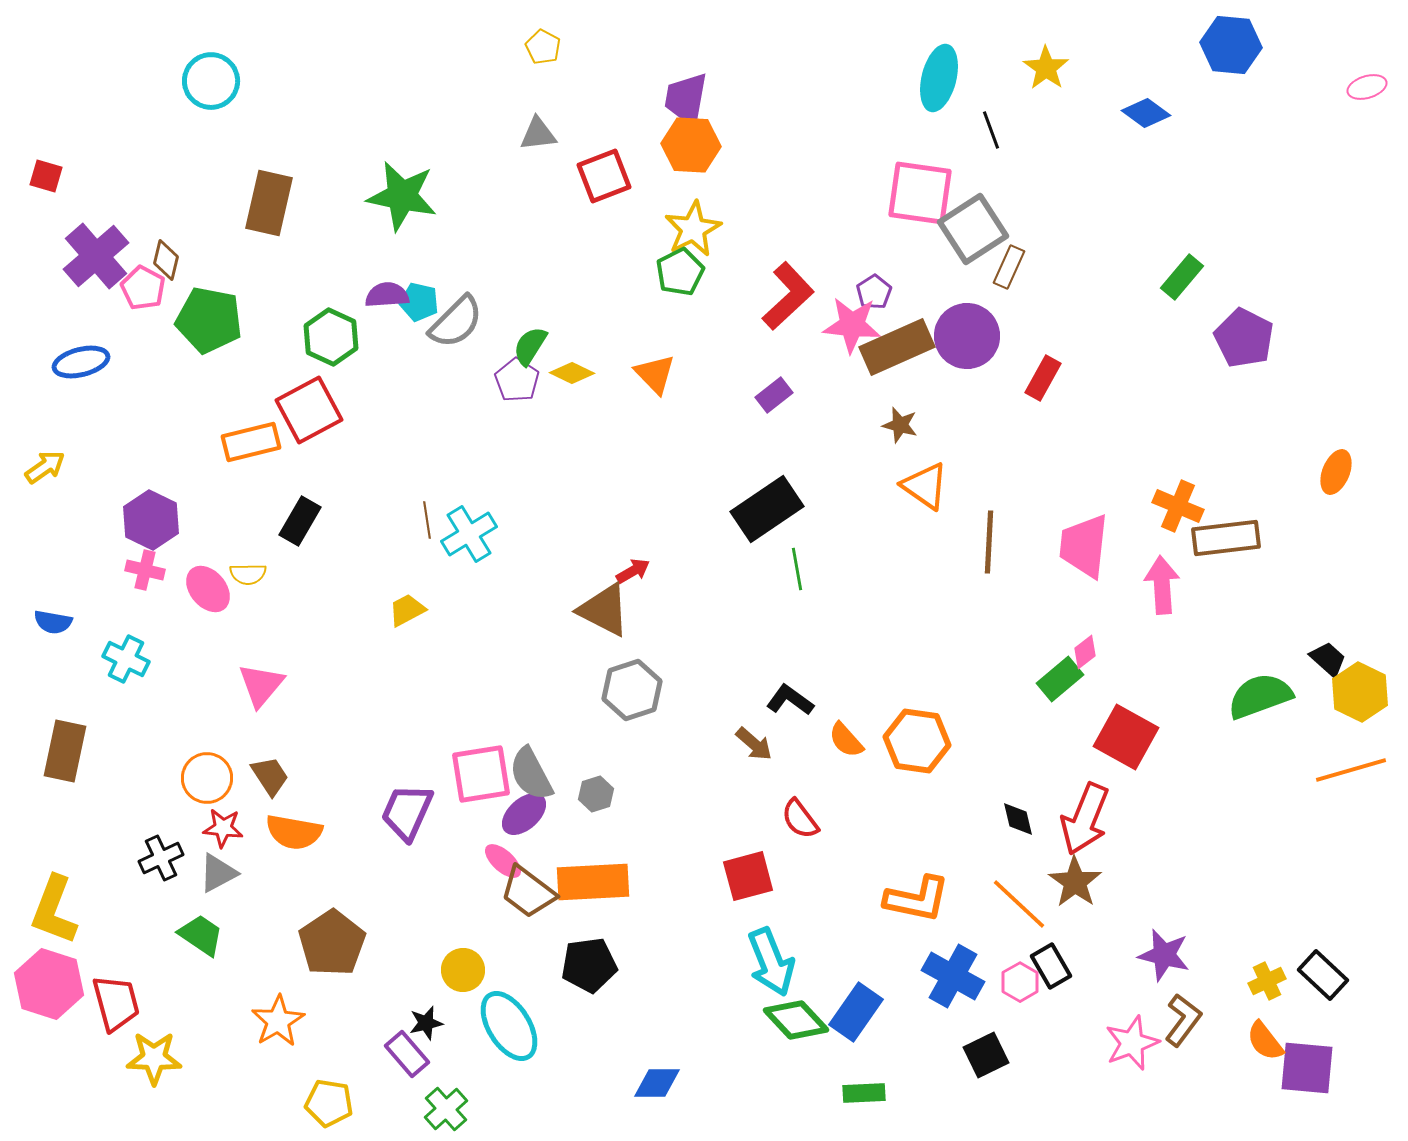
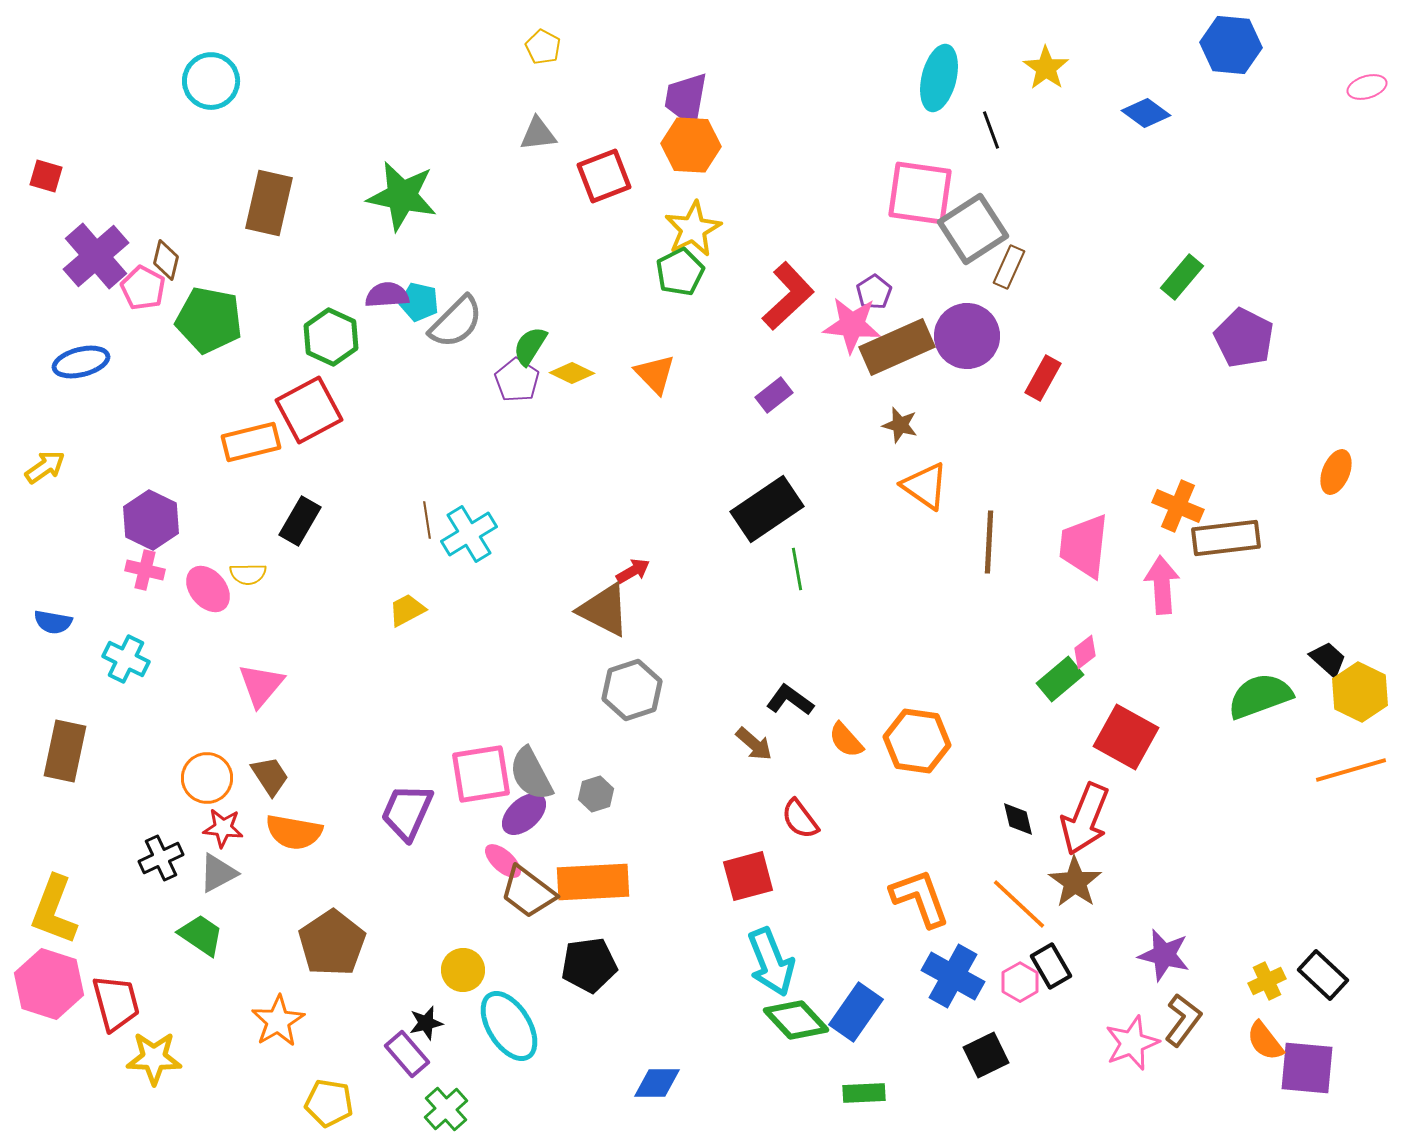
orange L-shape at (917, 899): moved 3 px right, 1 px up; rotated 122 degrees counterclockwise
